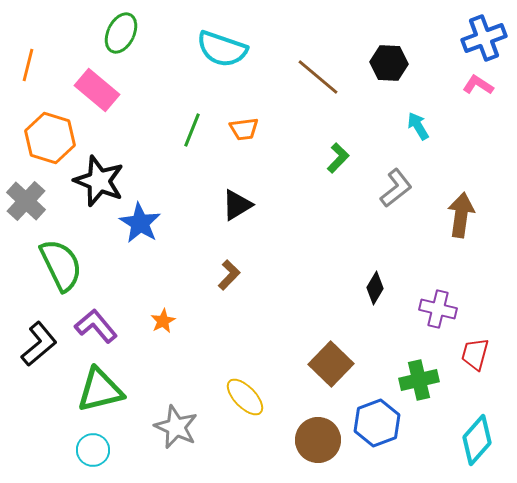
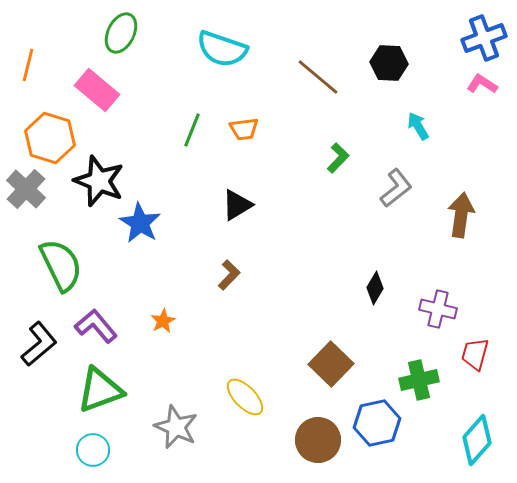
pink L-shape: moved 4 px right, 1 px up
gray cross: moved 12 px up
green triangle: rotated 6 degrees counterclockwise
blue hexagon: rotated 9 degrees clockwise
